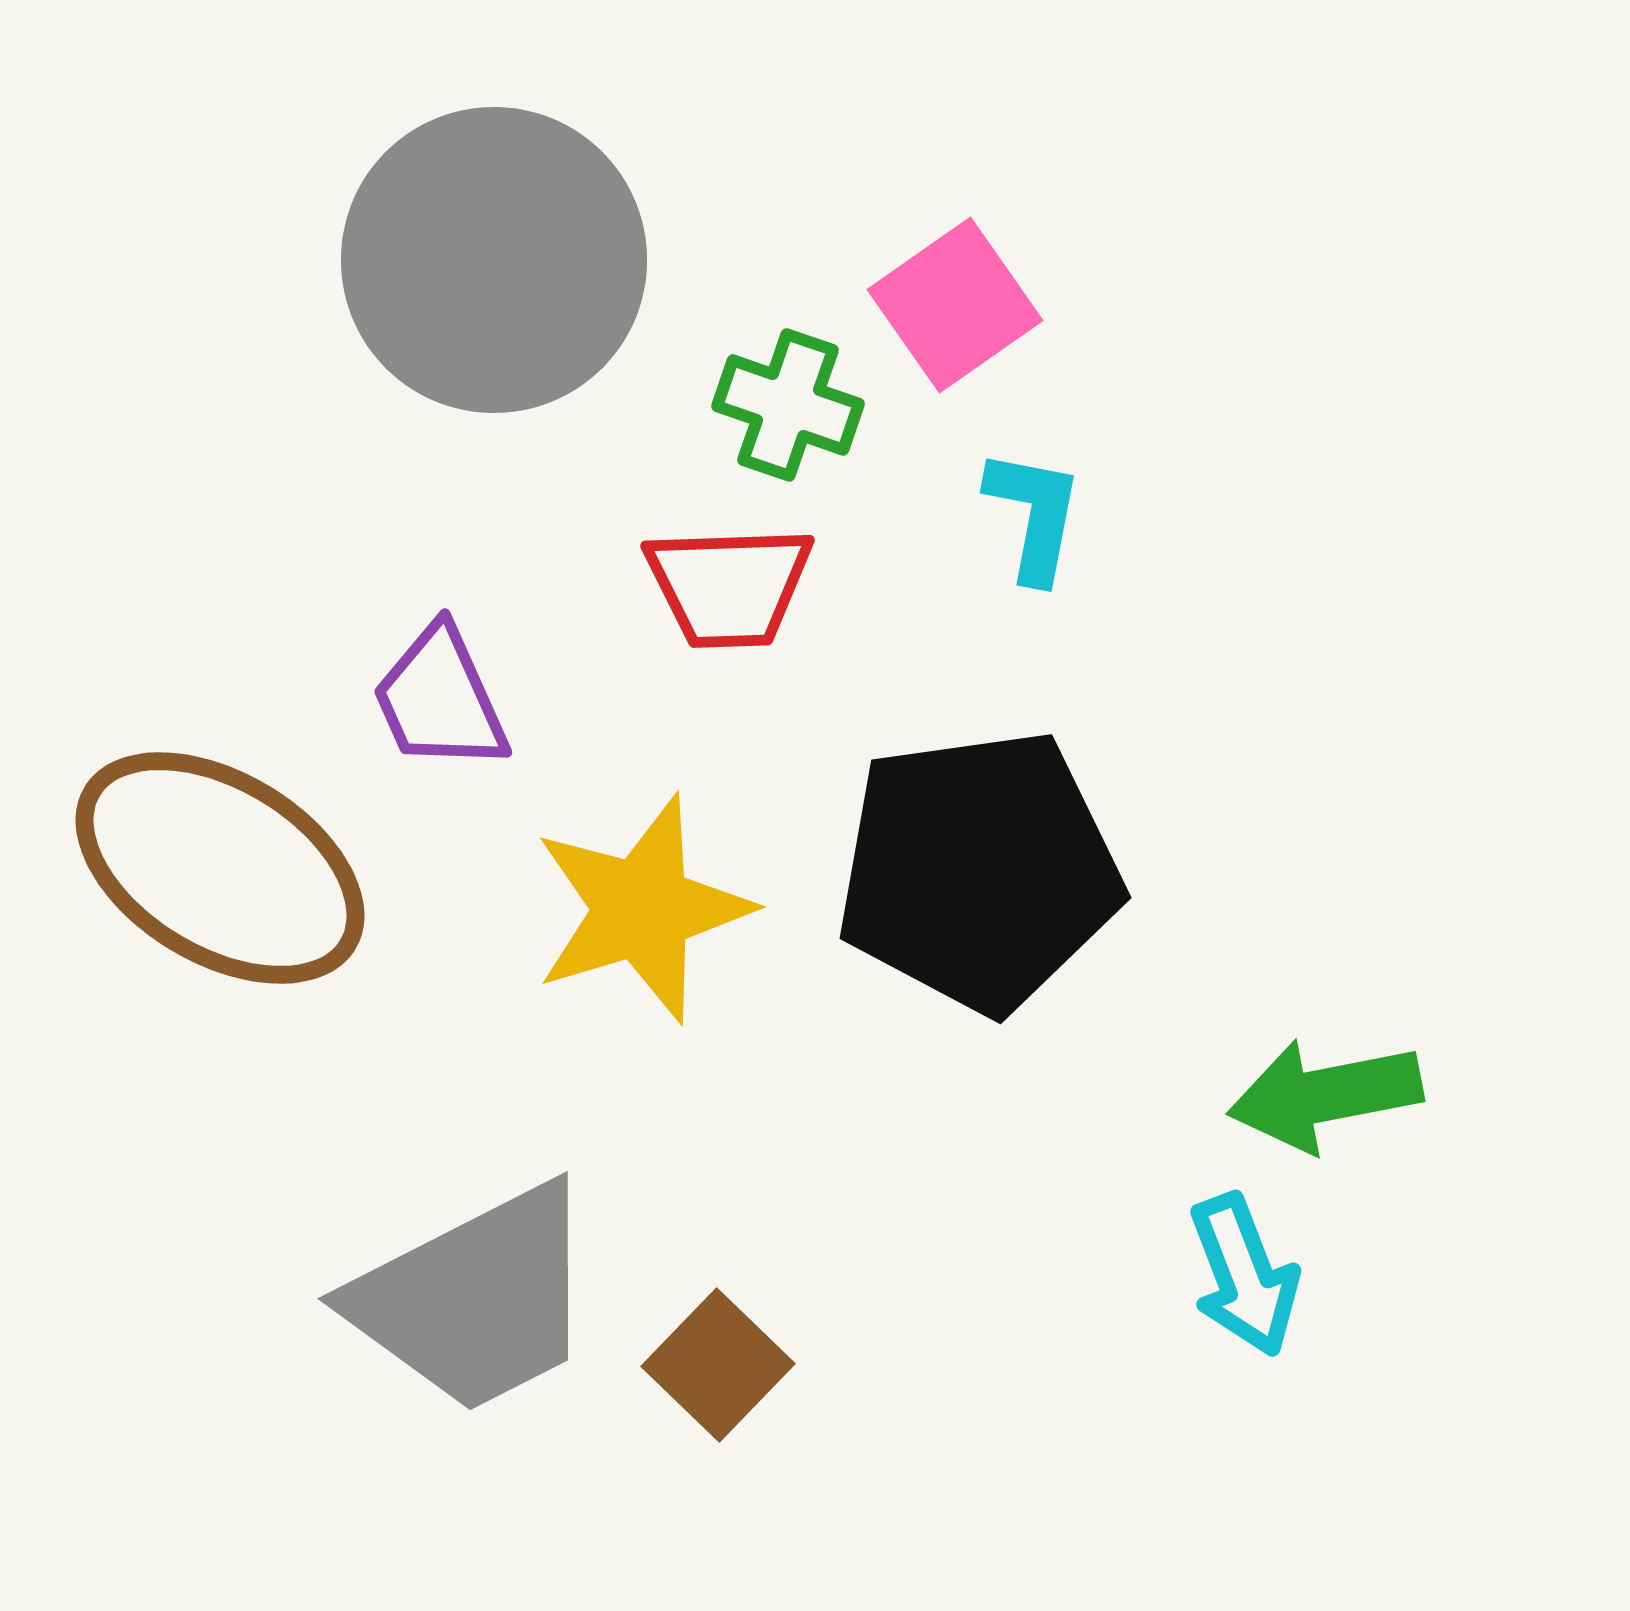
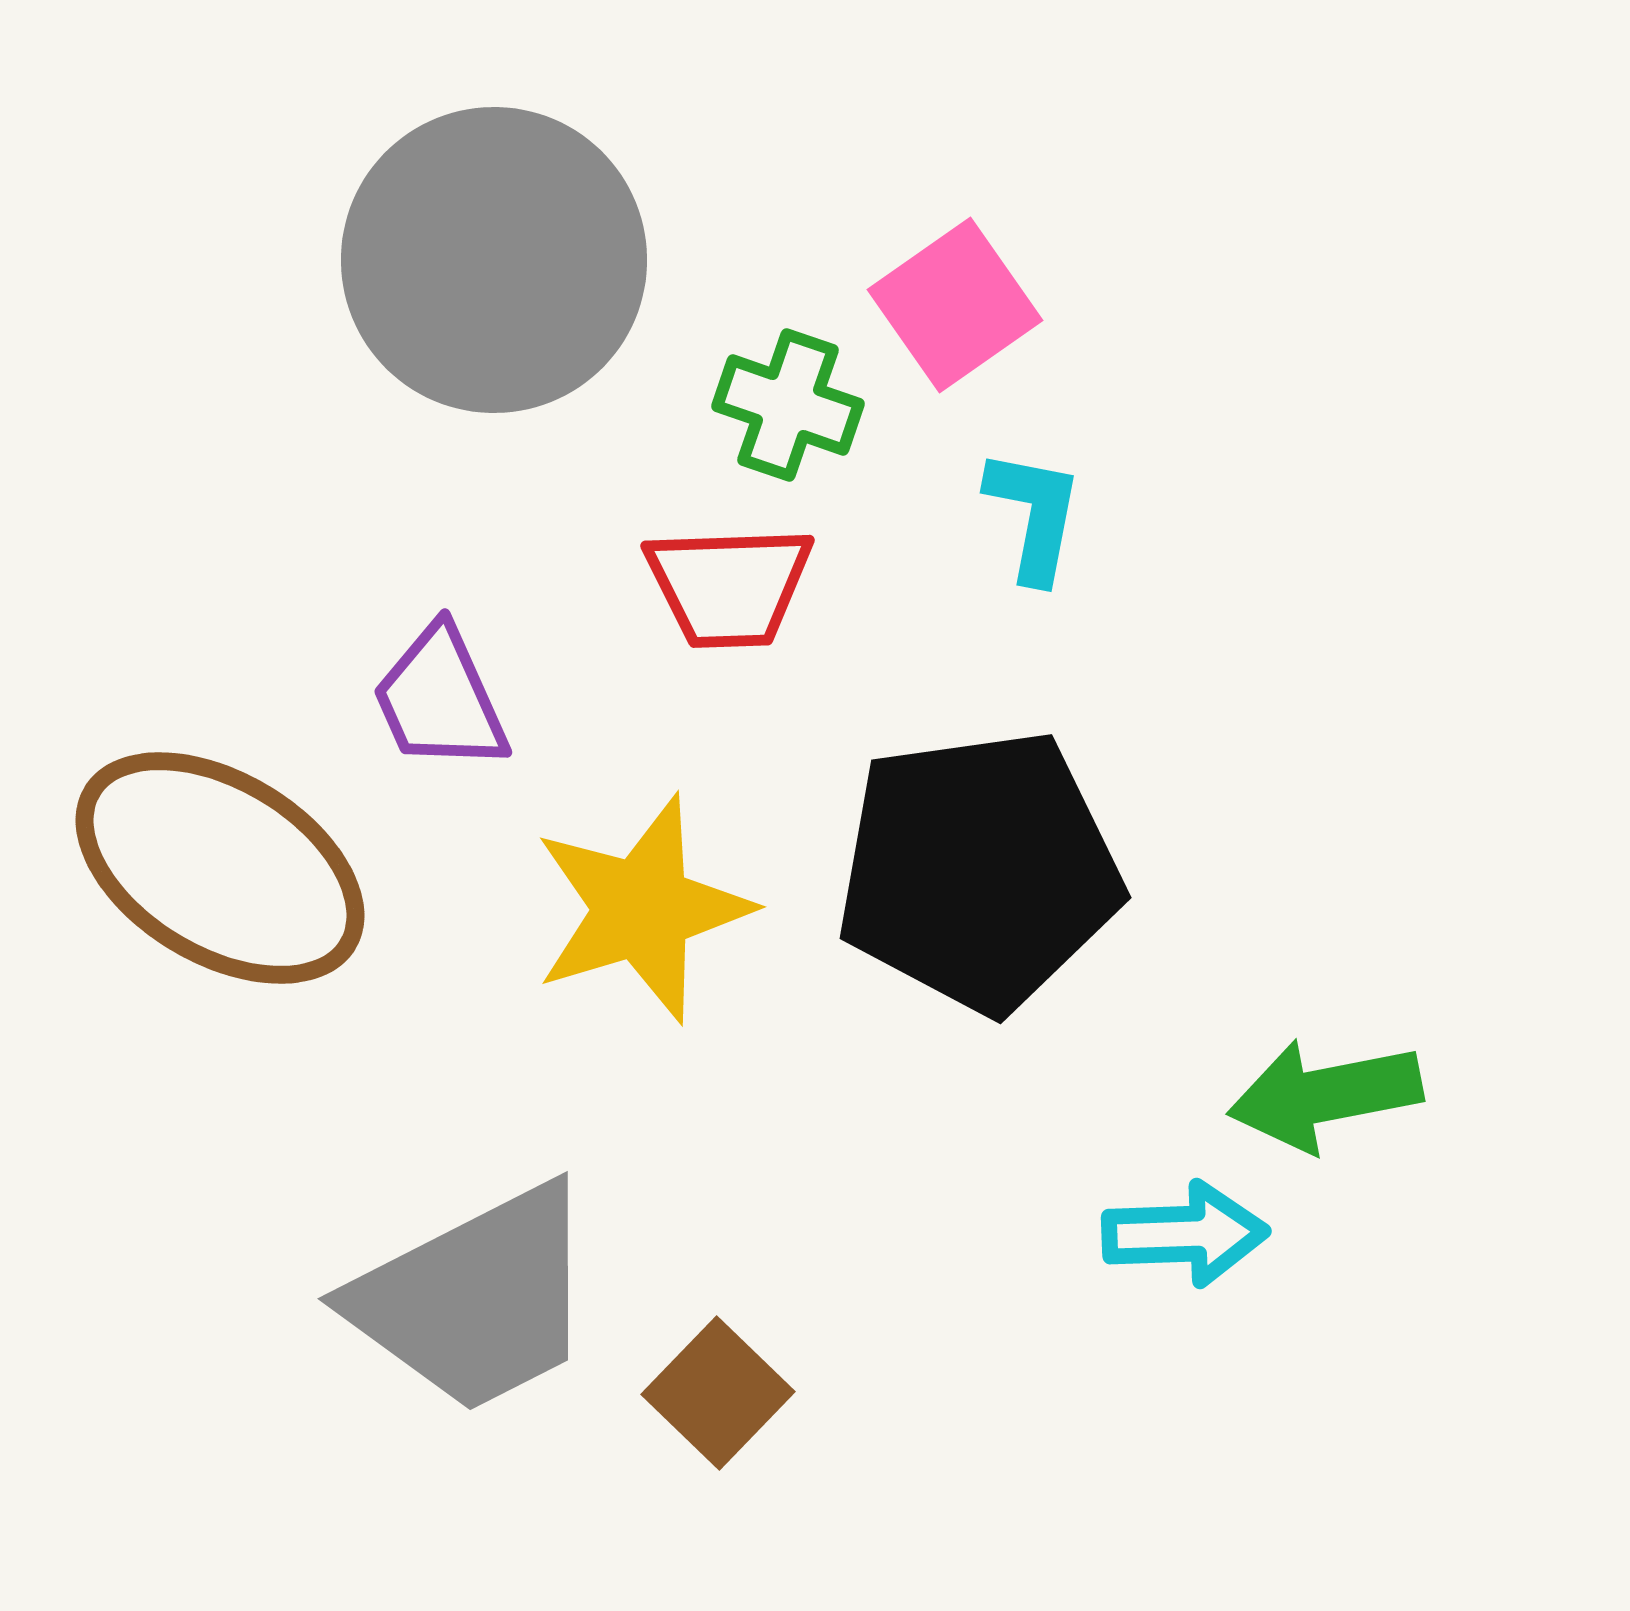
cyan arrow: moved 59 px left, 41 px up; rotated 71 degrees counterclockwise
brown square: moved 28 px down
